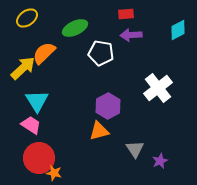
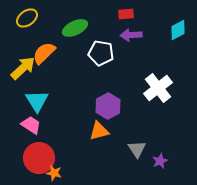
gray triangle: moved 2 px right
